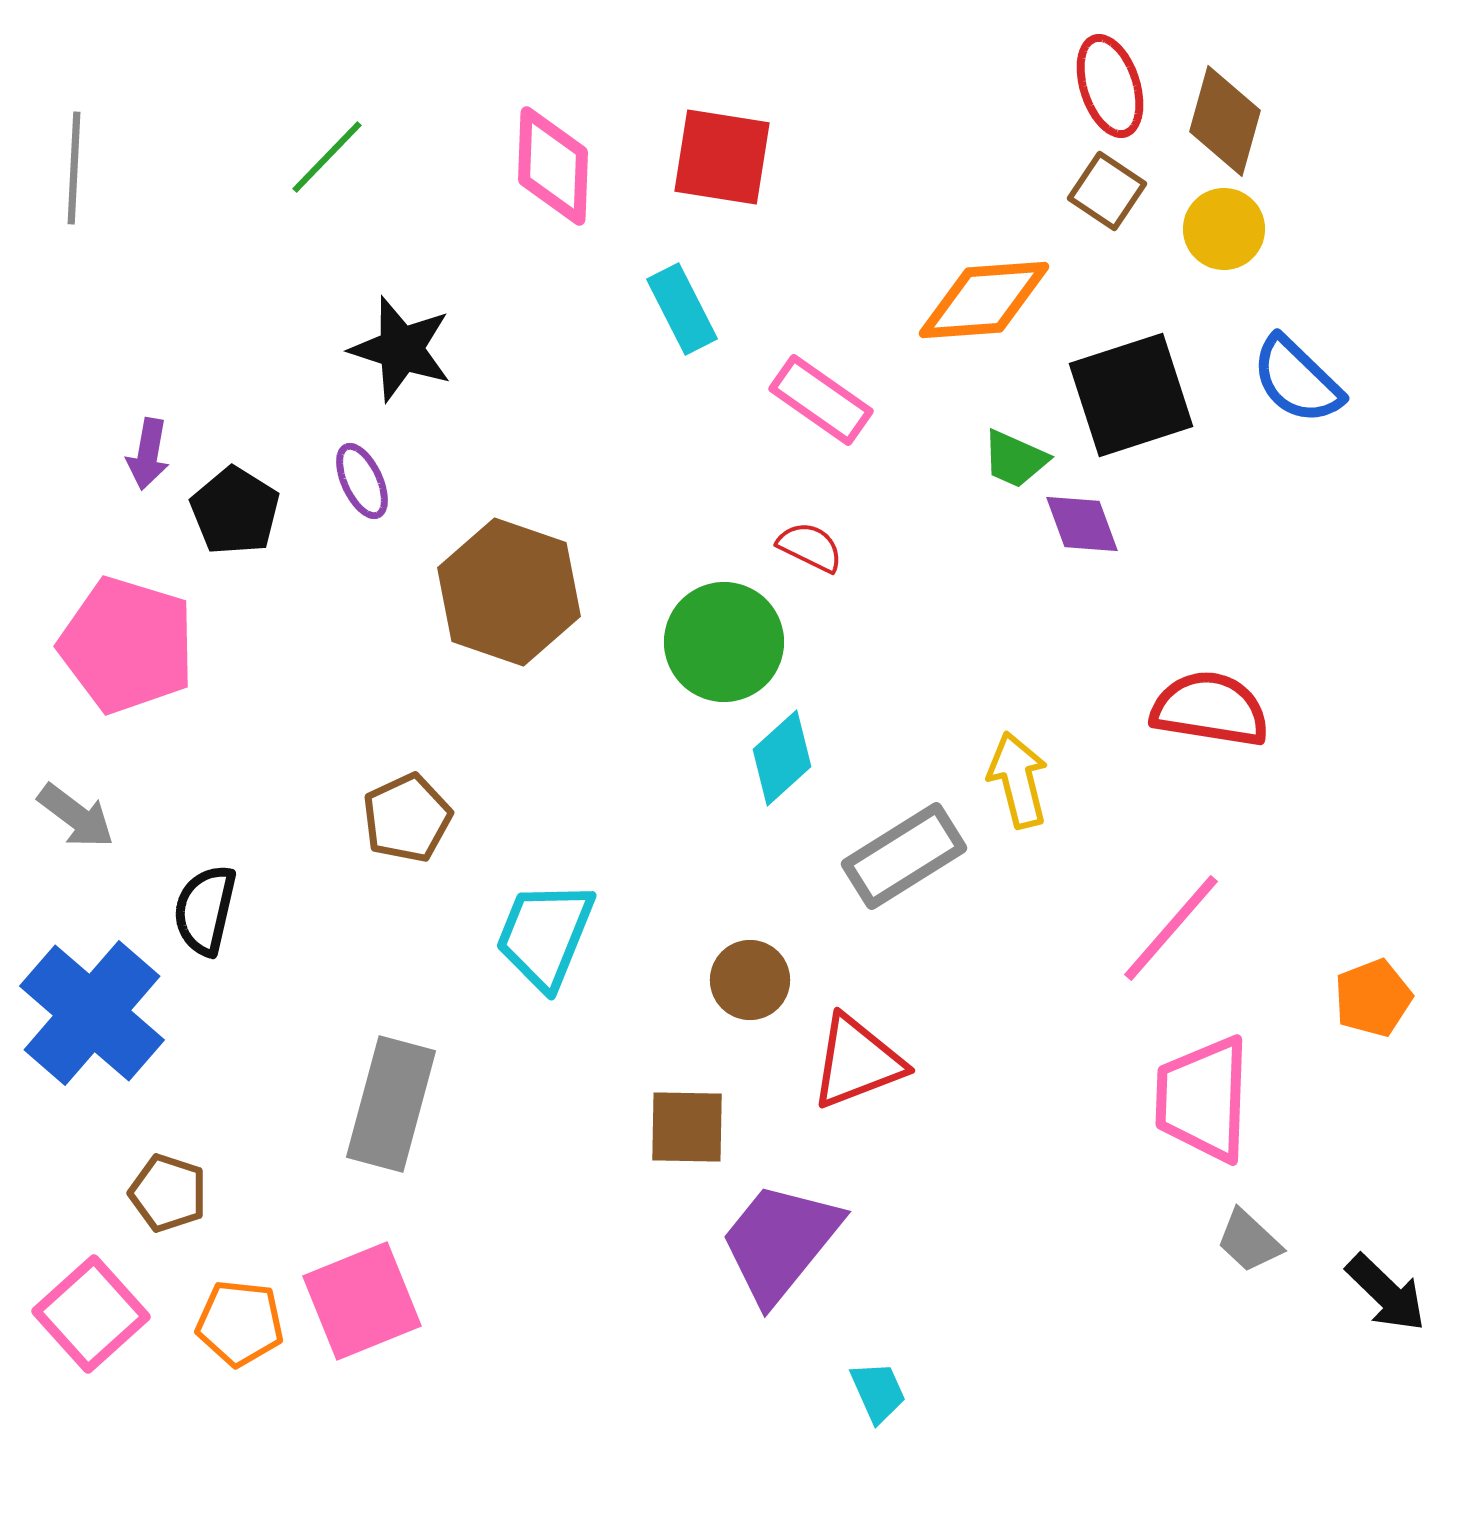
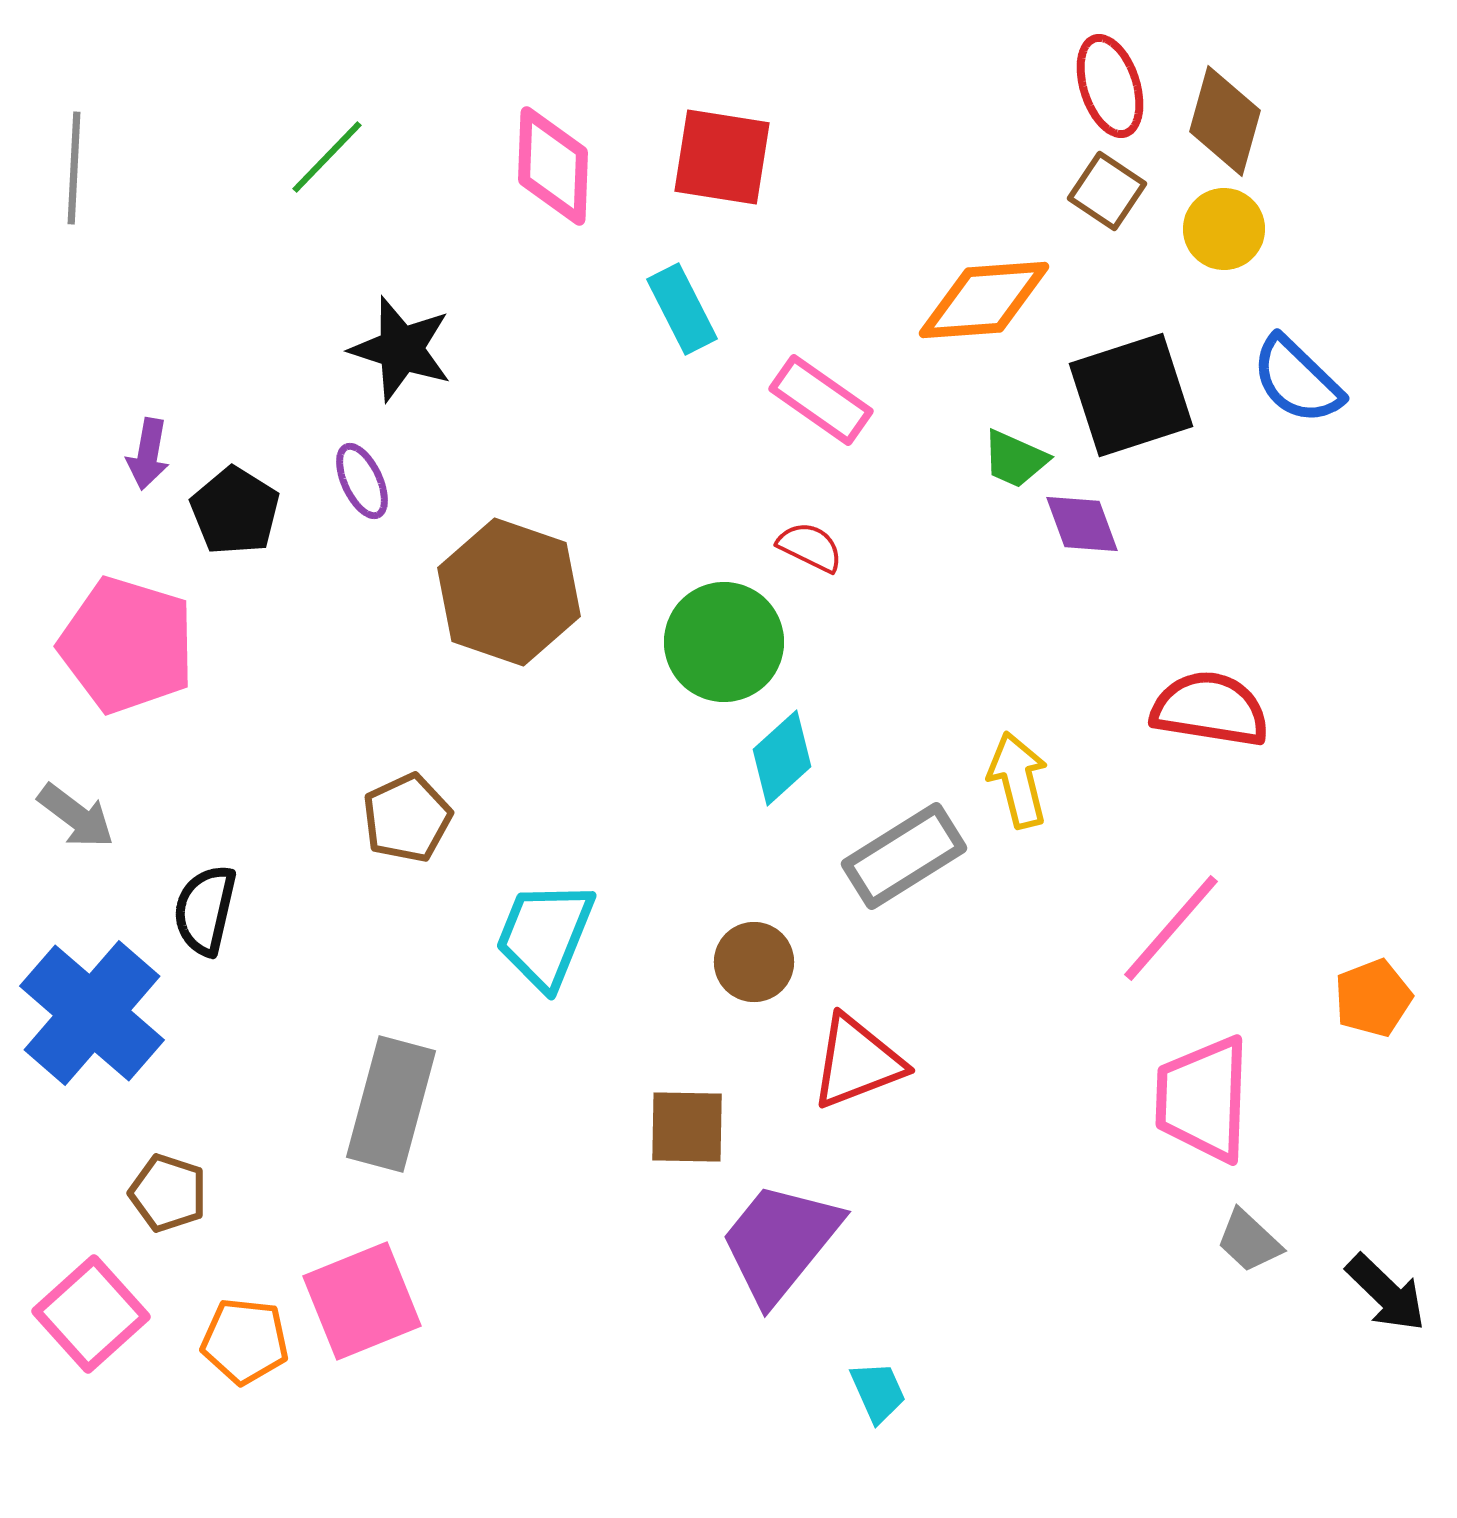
brown circle at (750, 980): moved 4 px right, 18 px up
orange pentagon at (240, 1323): moved 5 px right, 18 px down
